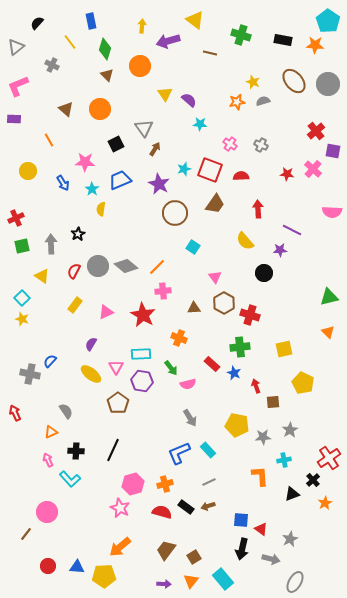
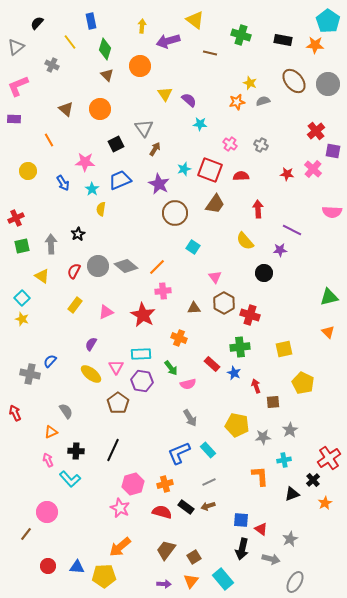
yellow star at (253, 82): moved 3 px left, 1 px down
